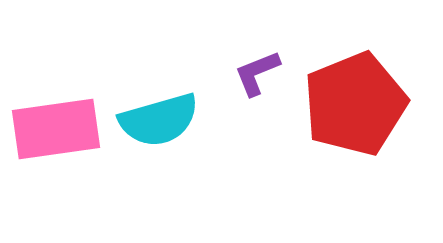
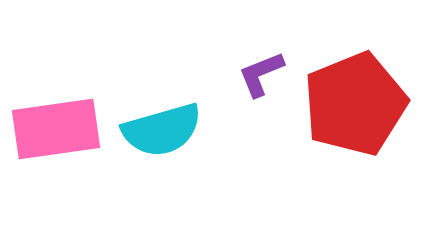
purple L-shape: moved 4 px right, 1 px down
cyan semicircle: moved 3 px right, 10 px down
